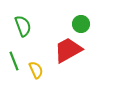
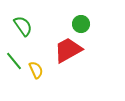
green semicircle: rotated 15 degrees counterclockwise
green line: rotated 18 degrees counterclockwise
